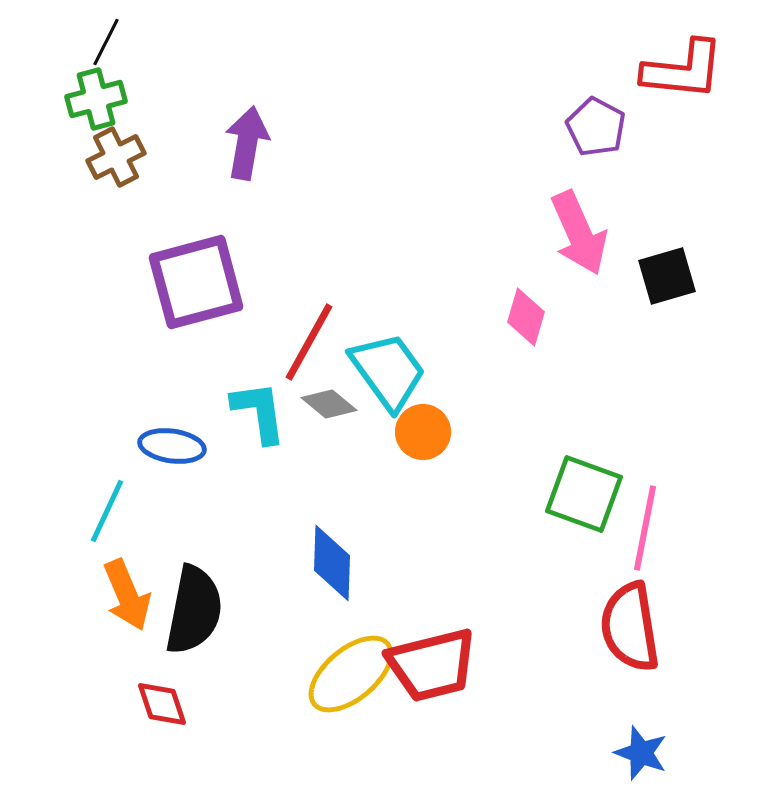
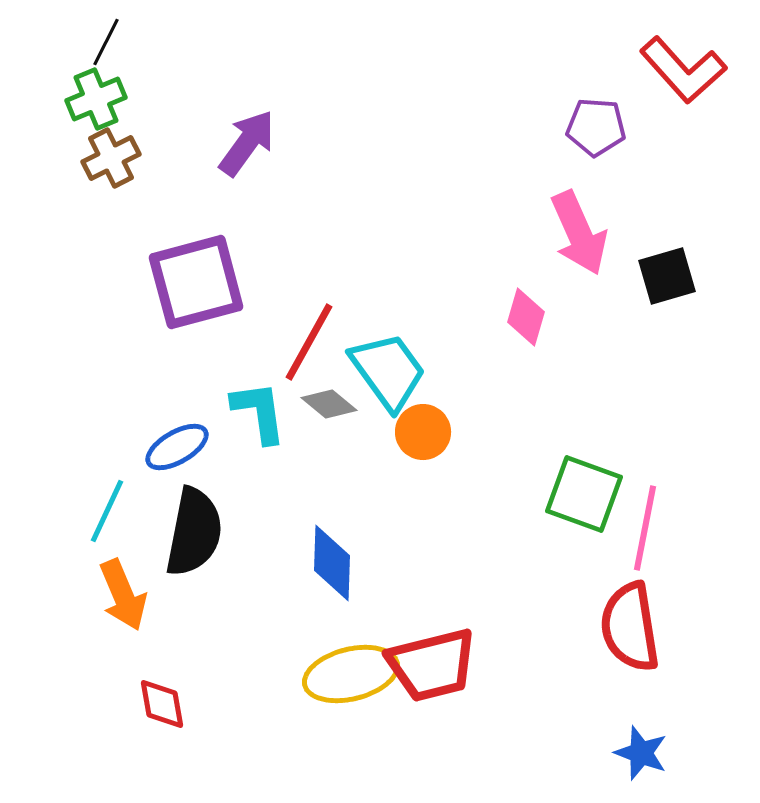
red L-shape: rotated 42 degrees clockwise
green cross: rotated 8 degrees counterclockwise
purple pentagon: rotated 24 degrees counterclockwise
purple arrow: rotated 26 degrees clockwise
brown cross: moved 5 px left, 1 px down
blue ellipse: moved 5 px right, 1 px down; rotated 38 degrees counterclockwise
orange arrow: moved 4 px left
black semicircle: moved 78 px up
yellow ellipse: rotated 26 degrees clockwise
red diamond: rotated 8 degrees clockwise
